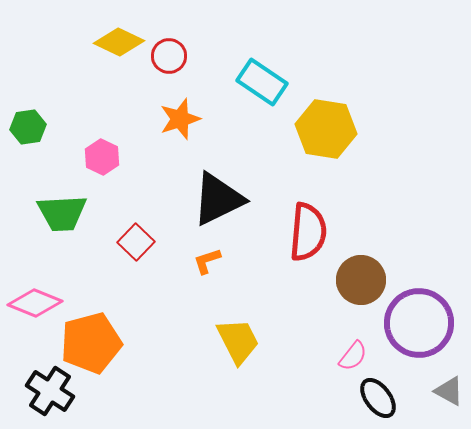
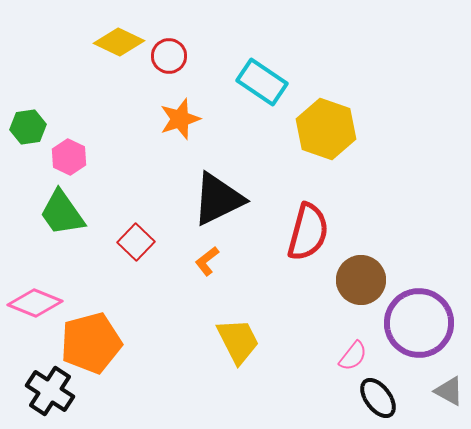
yellow hexagon: rotated 10 degrees clockwise
pink hexagon: moved 33 px left
green trapezoid: rotated 58 degrees clockwise
red semicircle: rotated 10 degrees clockwise
orange L-shape: rotated 20 degrees counterclockwise
